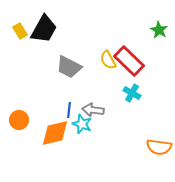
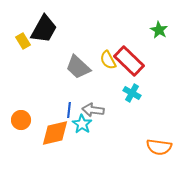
yellow rectangle: moved 3 px right, 10 px down
gray trapezoid: moved 9 px right; rotated 16 degrees clockwise
orange circle: moved 2 px right
cyan star: rotated 12 degrees clockwise
